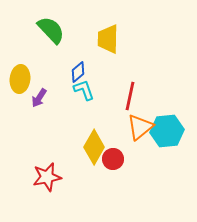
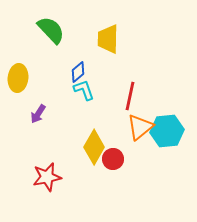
yellow ellipse: moved 2 px left, 1 px up
purple arrow: moved 1 px left, 16 px down
